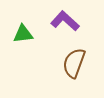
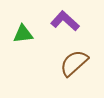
brown semicircle: rotated 28 degrees clockwise
